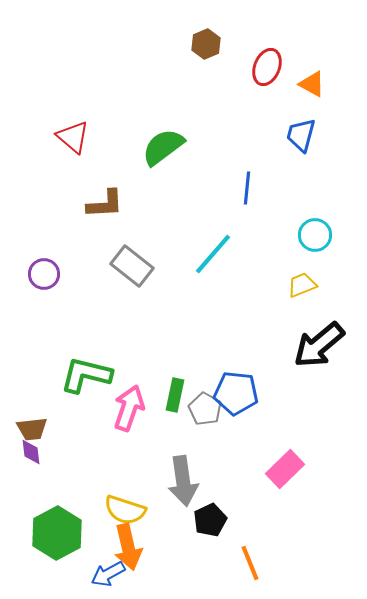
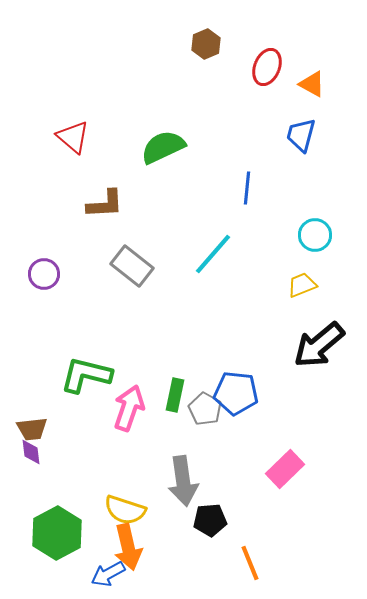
green semicircle: rotated 12 degrees clockwise
black pentagon: rotated 20 degrees clockwise
